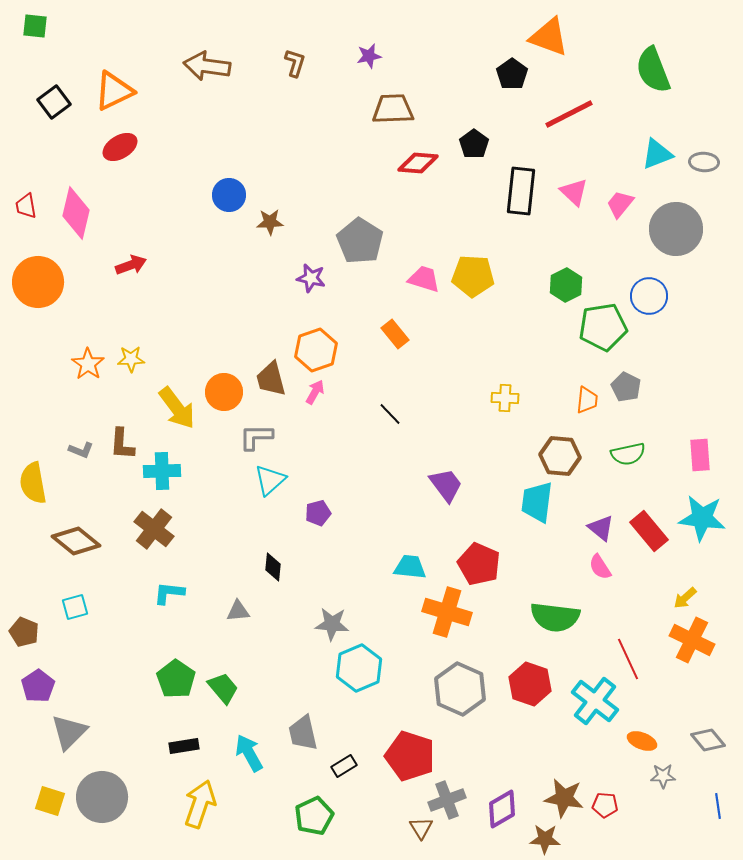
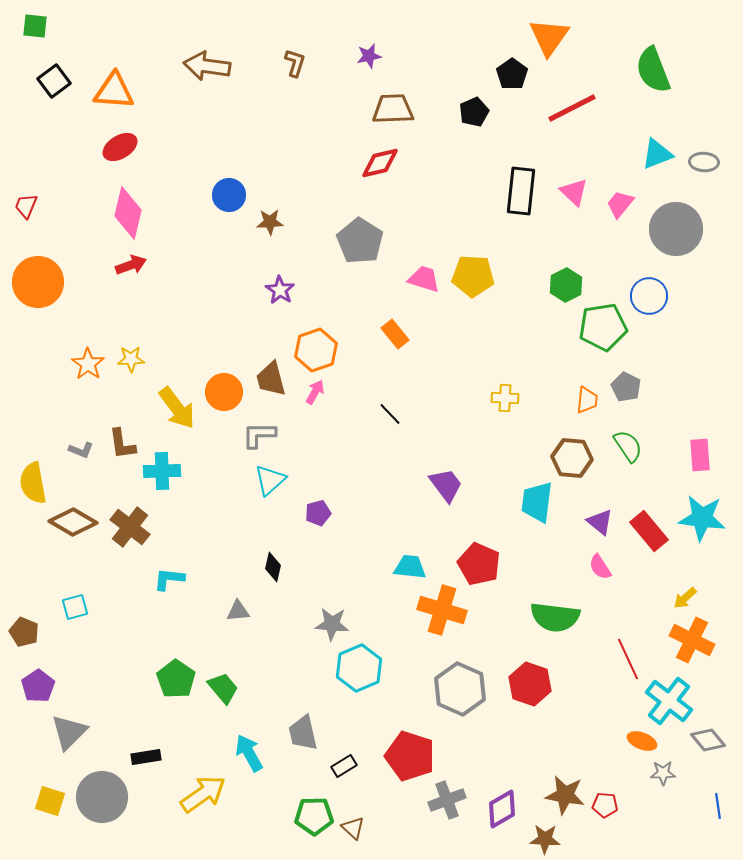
orange triangle at (549, 37): rotated 45 degrees clockwise
orange triangle at (114, 91): rotated 30 degrees clockwise
black square at (54, 102): moved 21 px up
red line at (569, 114): moved 3 px right, 6 px up
black pentagon at (474, 144): moved 32 px up; rotated 12 degrees clockwise
red diamond at (418, 163): moved 38 px left; rotated 18 degrees counterclockwise
red trapezoid at (26, 206): rotated 32 degrees clockwise
pink diamond at (76, 213): moved 52 px right
purple star at (311, 278): moved 31 px left, 12 px down; rotated 20 degrees clockwise
gray L-shape at (256, 437): moved 3 px right, 2 px up
brown L-shape at (122, 444): rotated 12 degrees counterclockwise
green semicircle at (628, 454): moved 8 px up; rotated 112 degrees counterclockwise
brown hexagon at (560, 456): moved 12 px right, 2 px down
purple triangle at (601, 528): moved 1 px left, 6 px up
brown cross at (154, 529): moved 24 px left, 2 px up
brown diamond at (76, 541): moved 3 px left, 19 px up; rotated 9 degrees counterclockwise
black diamond at (273, 567): rotated 8 degrees clockwise
cyan L-shape at (169, 593): moved 14 px up
orange cross at (447, 612): moved 5 px left, 2 px up
cyan cross at (595, 701): moved 74 px right
black rectangle at (184, 746): moved 38 px left, 11 px down
gray star at (663, 776): moved 3 px up
brown star at (564, 798): moved 1 px right, 3 px up
yellow arrow at (200, 804): moved 3 px right, 10 px up; rotated 36 degrees clockwise
green pentagon at (314, 816): rotated 24 degrees clockwise
brown triangle at (421, 828): moved 68 px left; rotated 15 degrees counterclockwise
